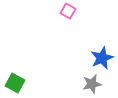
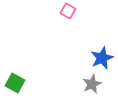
gray star: rotated 12 degrees counterclockwise
